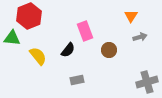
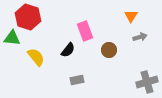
red hexagon: moved 1 px left, 1 px down; rotated 20 degrees counterclockwise
yellow semicircle: moved 2 px left, 1 px down
